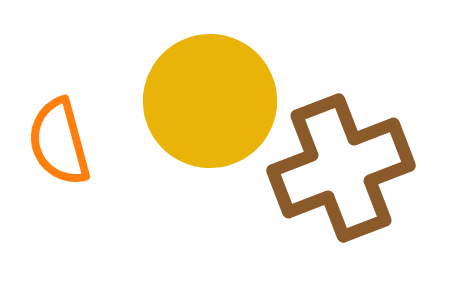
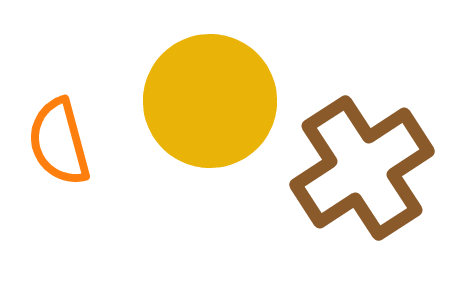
brown cross: moved 21 px right; rotated 12 degrees counterclockwise
